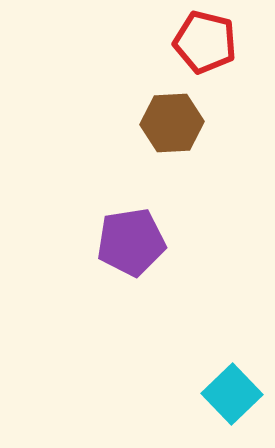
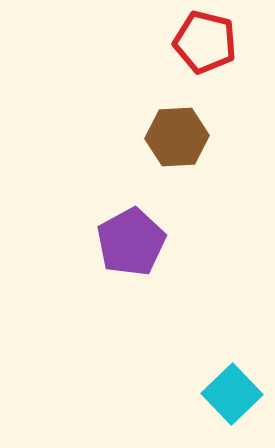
brown hexagon: moved 5 px right, 14 px down
purple pentagon: rotated 20 degrees counterclockwise
